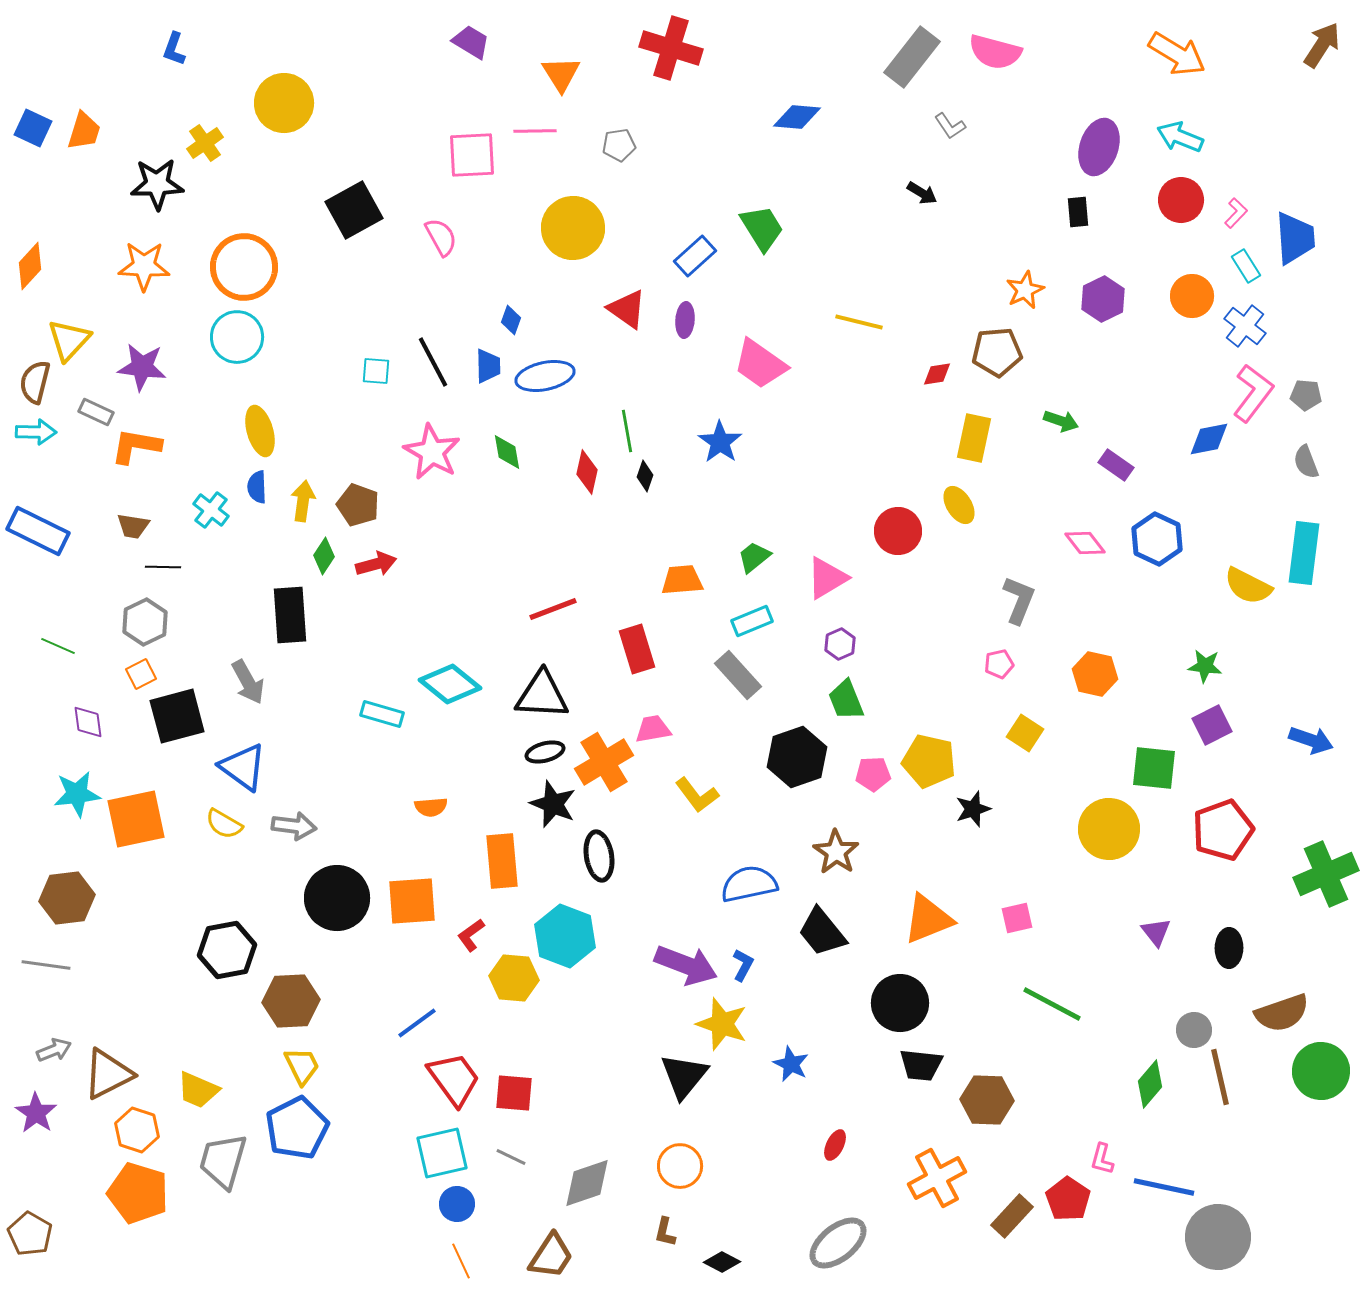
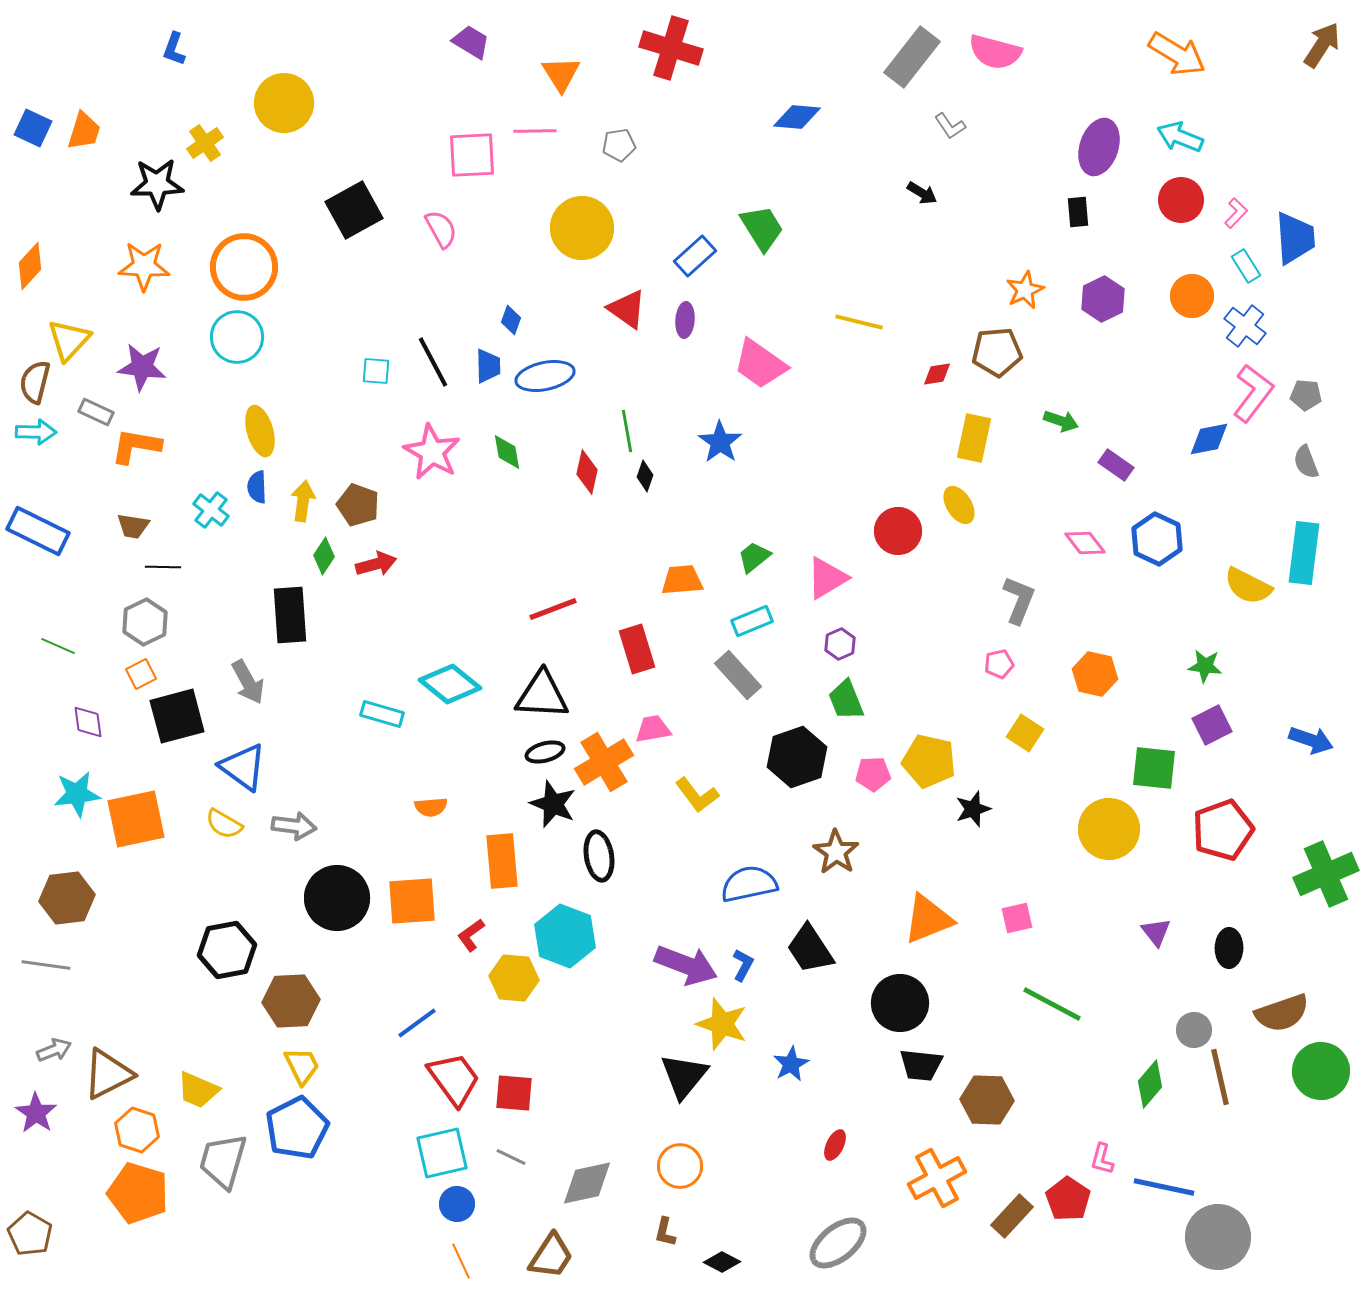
yellow circle at (573, 228): moved 9 px right
pink semicircle at (441, 237): moved 8 px up
black trapezoid at (822, 932): moved 12 px left, 17 px down; rotated 6 degrees clockwise
blue star at (791, 1064): rotated 18 degrees clockwise
gray diamond at (587, 1183): rotated 6 degrees clockwise
